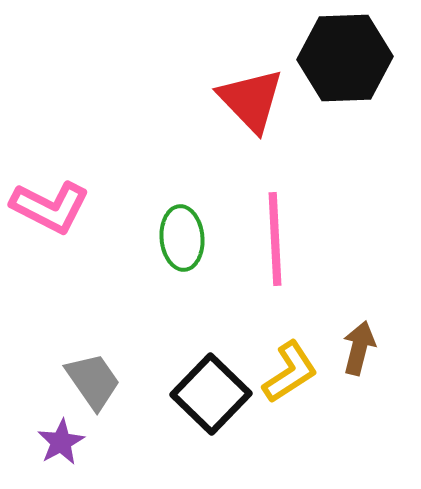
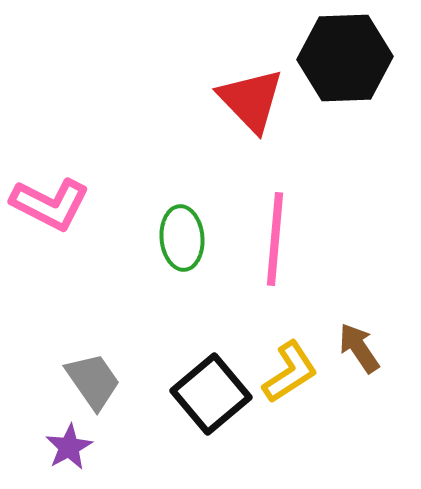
pink L-shape: moved 3 px up
pink line: rotated 8 degrees clockwise
brown arrow: rotated 48 degrees counterclockwise
black square: rotated 6 degrees clockwise
purple star: moved 8 px right, 5 px down
